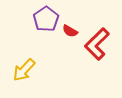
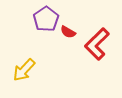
red semicircle: moved 2 px left, 1 px down
